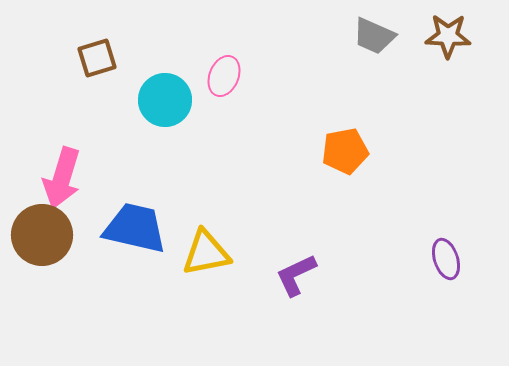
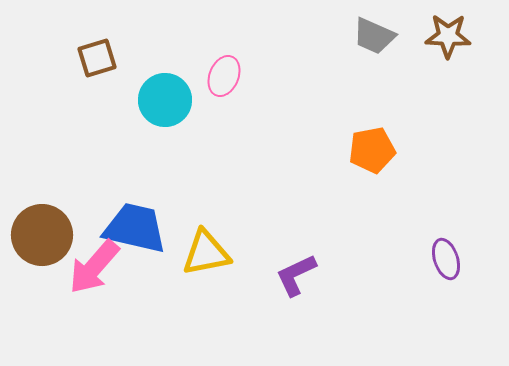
orange pentagon: moved 27 px right, 1 px up
pink arrow: moved 32 px right, 89 px down; rotated 24 degrees clockwise
